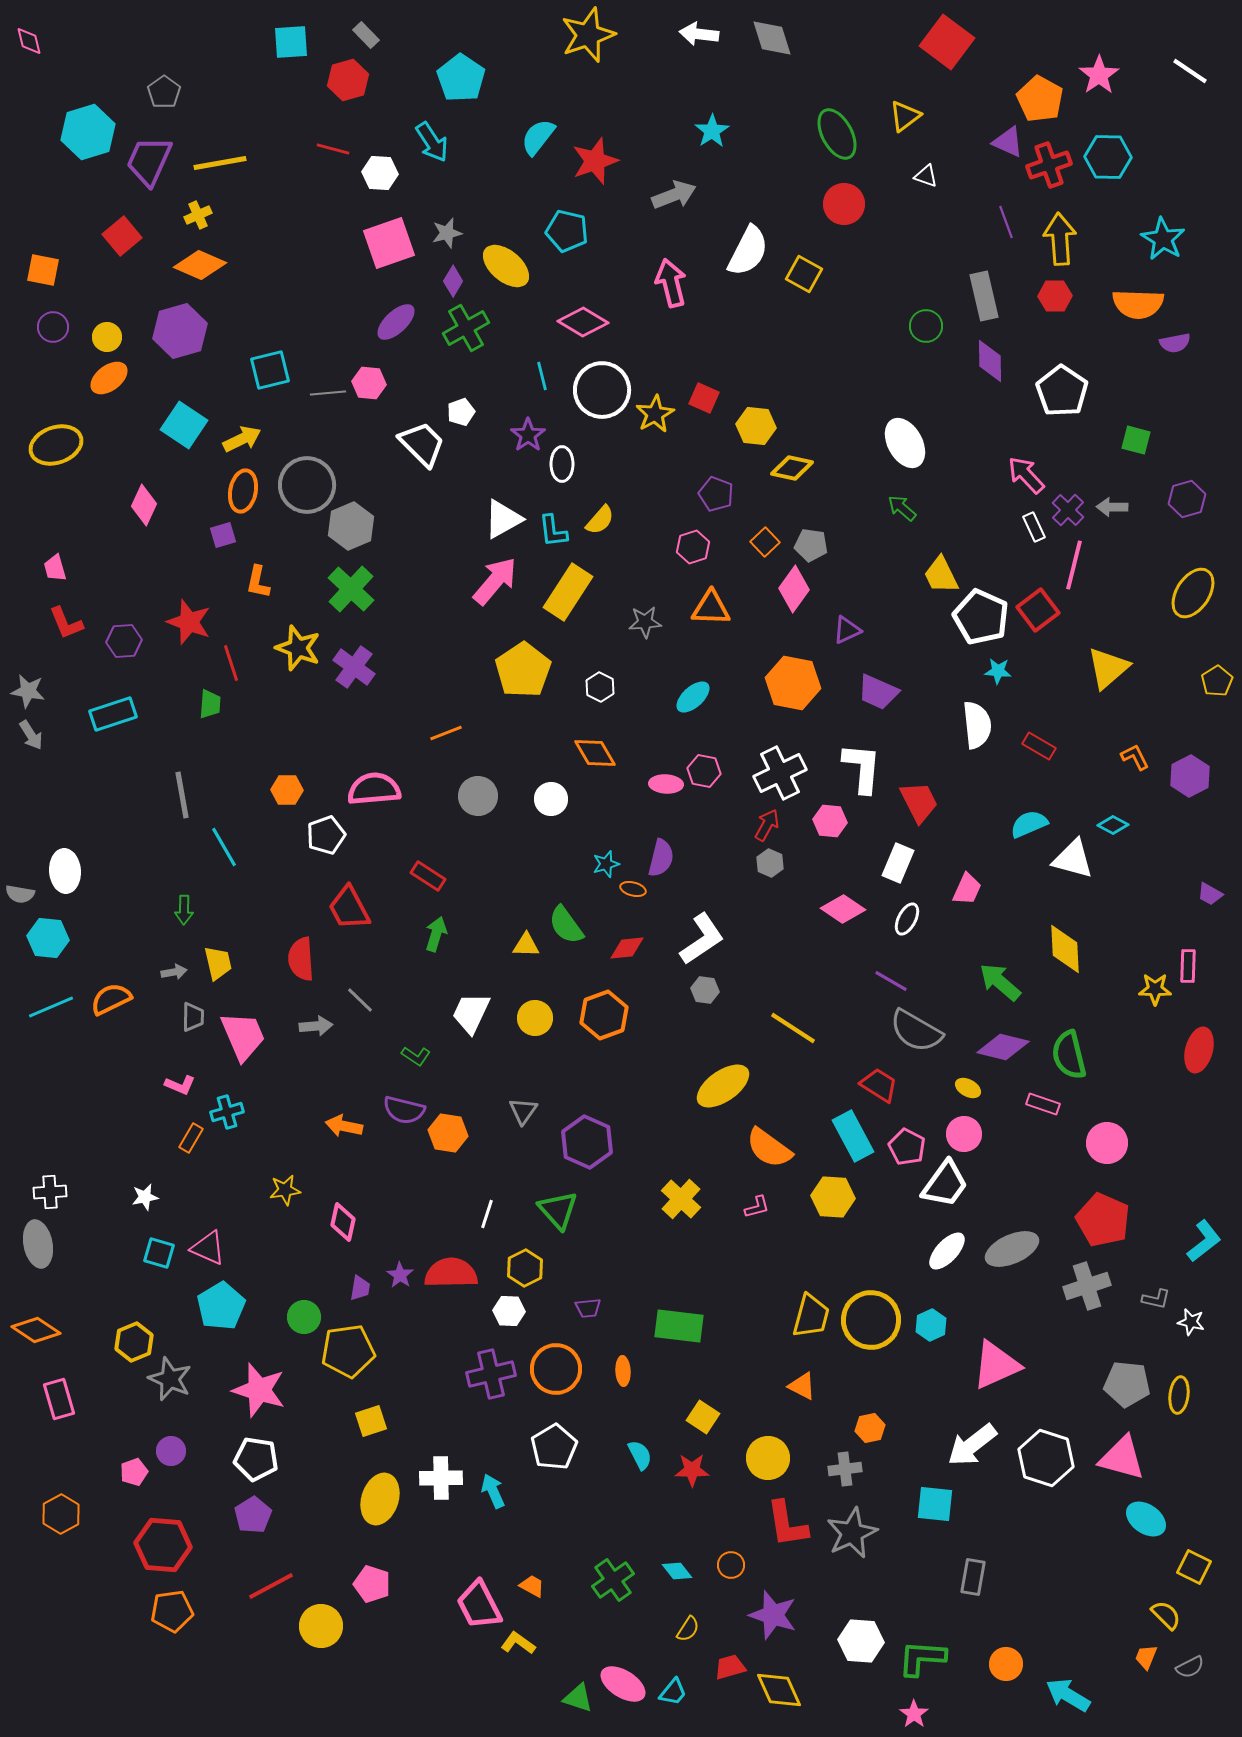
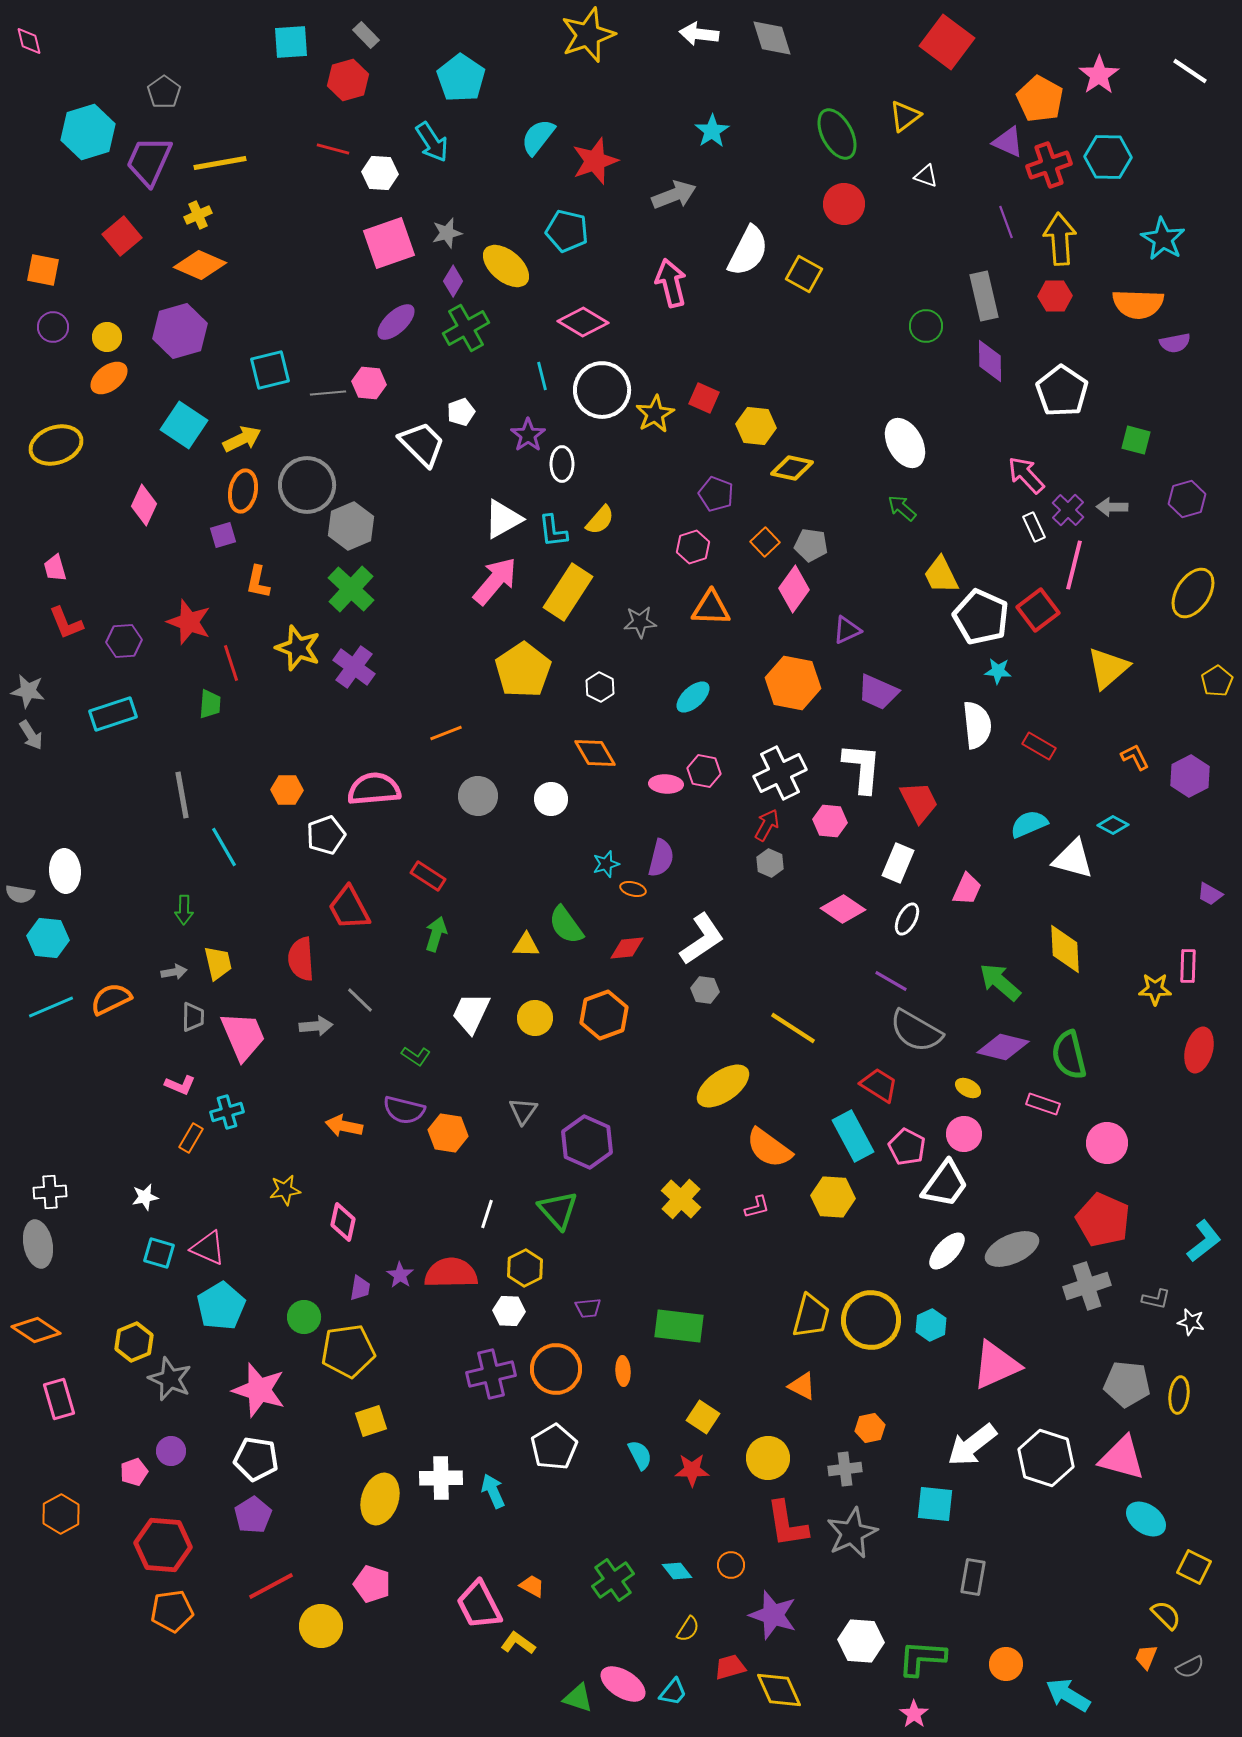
gray star at (645, 622): moved 5 px left
